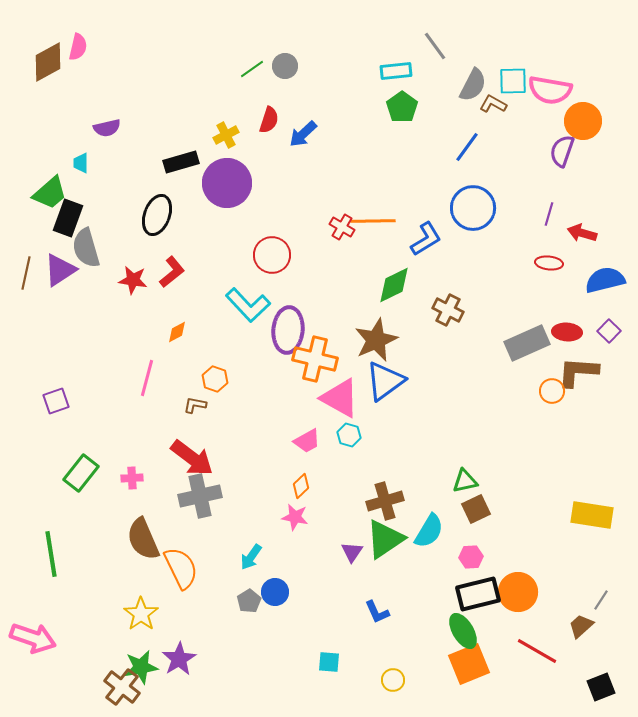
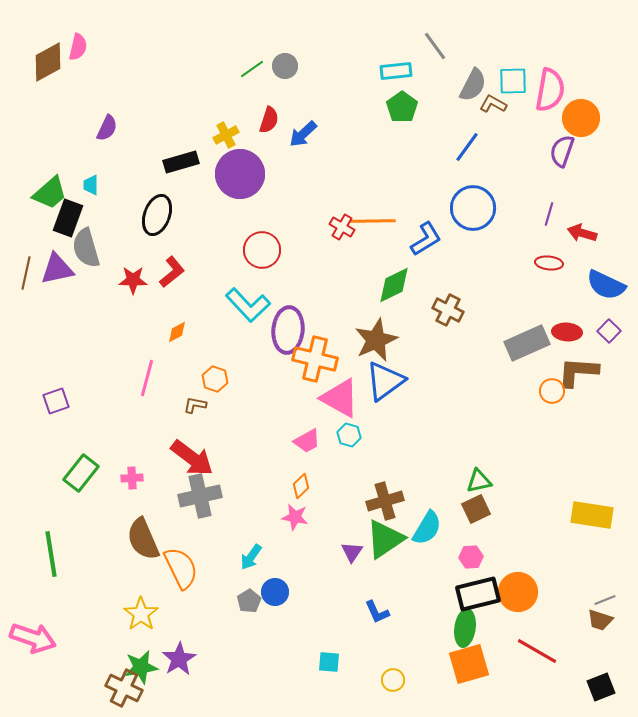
pink semicircle at (550, 90): rotated 90 degrees counterclockwise
orange circle at (583, 121): moved 2 px left, 3 px up
purple semicircle at (107, 128): rotated 52 degrees counterclockwise
cyan trapezoid at (81, 163): moved 10 px right, 22 px down
purple circle at (227, 183): moved 13 px right, 9 px up
red circle at (272, 255): moved 10 px left, 5 px up
purple triangle at (60, 270): moved 3 px left, 1 px up; rotated 21 degrees clockwise
red star at (133, 280): rotated 8 degrees counterclockwise
blue semicircle at (605, 280): moved 1 px right, 5 px down; rotated 141 degrees counterclockwise
green triangle at (465, 481): moved 14 px right
cyan semicircle at (429, 531): moved 2 px left, 3 px up
gray line at (601, 600): moved 4 px right; rotated 35 degrees clockwise
brown trapezoid at (581, 626): moved 19 px right, 6 px up; rotated 120 degrees counterclockwise
green ellipse at (463, 631): moved 2 px right, 3 px up; rotated 39 degrees clockwise
orange square at (469, 664): rotated 6 degrees clockwise
brown cross at (122, 687): moved 2 px right, 1 px down; rotated 12 degrees counterclockwise
